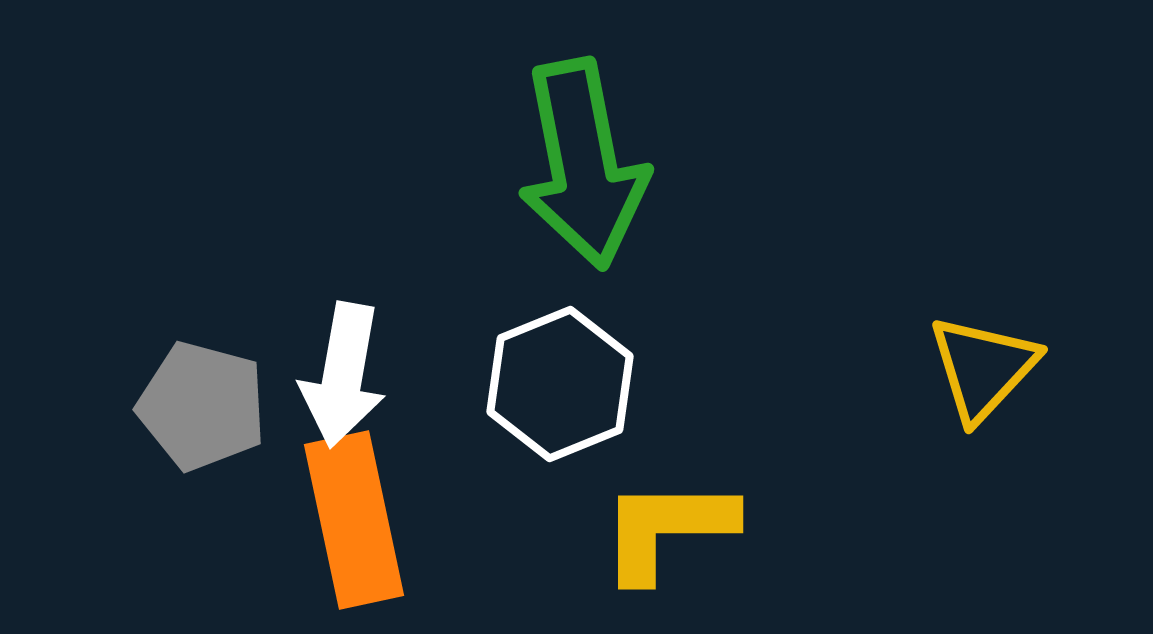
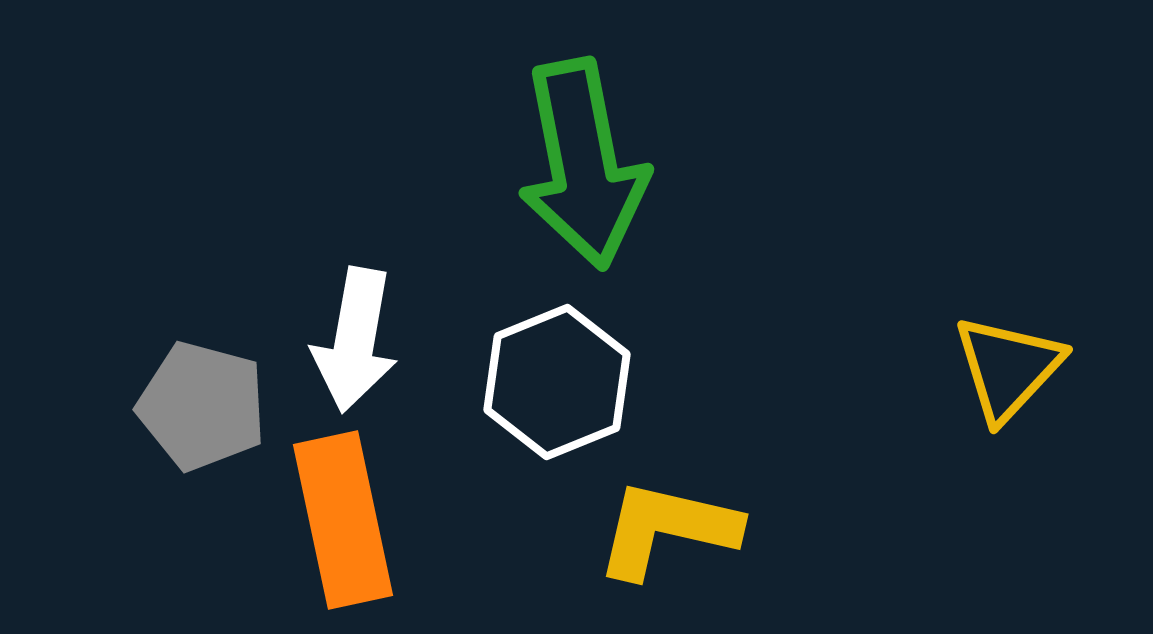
yellow triangle: moved 25 px right
white arrow: moved 12 px right, 35 px up
white hexagon: moved 3 px left, 2 px up
orange rectangle: moved 11 px left
yellow L-shape: rotated 13 degrees clockwise
